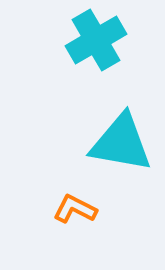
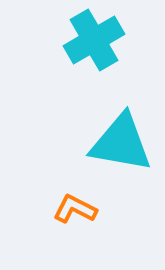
cyan cross: moved 2 px left
